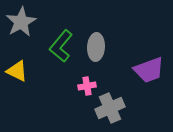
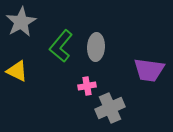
purple trapezoid: rotated 28 degrees clockwise
